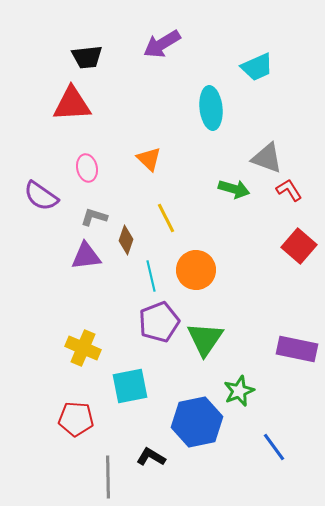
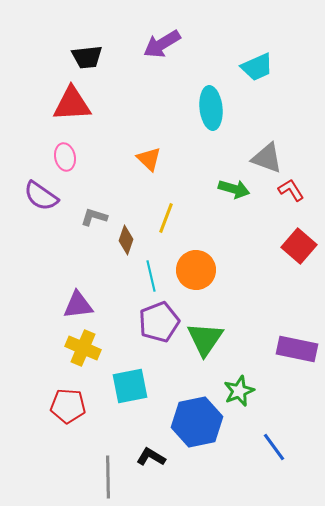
pink ellipse: moved 22 px left, 11 px up
red L-shape: moved 2 px right
yellow line: rotated 48 degrees clockwise
purple triangle: moved 8 px left, 49 px down
red pentagon: moved 8 px left, 13 px up
